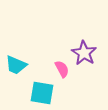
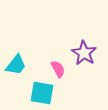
cyan trapezoid: rotated 75 degrees counterclockwise
pink semicircle: moved 4 px left
